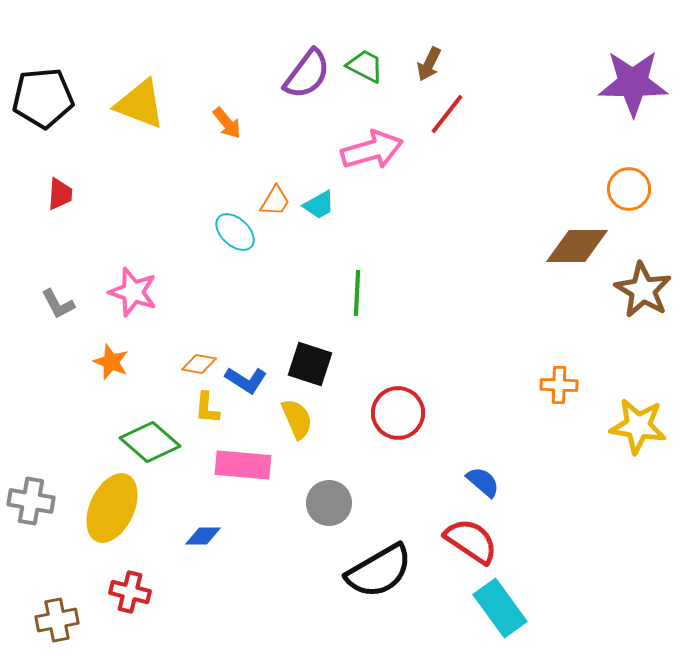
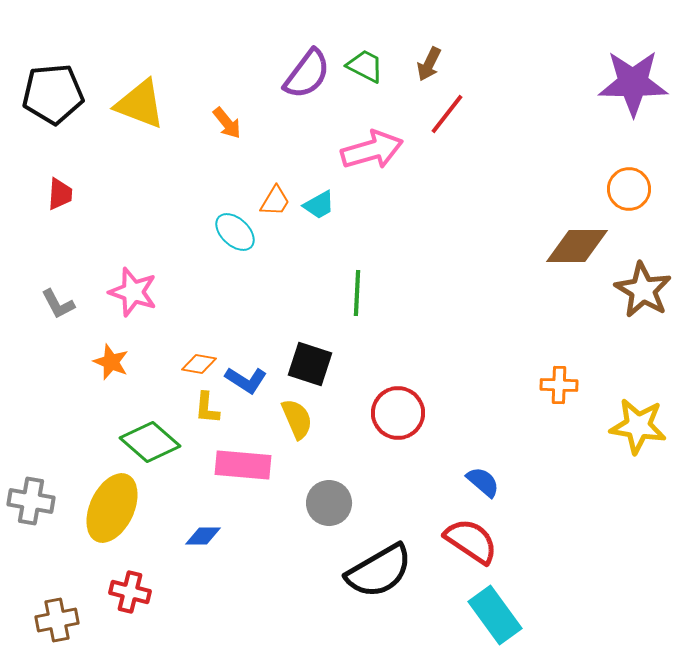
black pentagon: moved 10 px right, 4 px up
cyan rectangle: moved 5 px left, 7 px down
